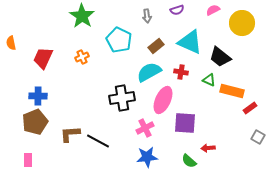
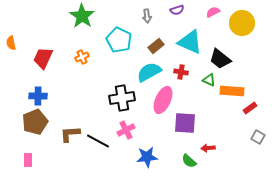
pink semicircle: moved 2 px down
black trapezoid: moved 2 px down
orange rectangle: rotated 10 degrees counterclockwise
pink cross: moved 19 px left, 2 px down
